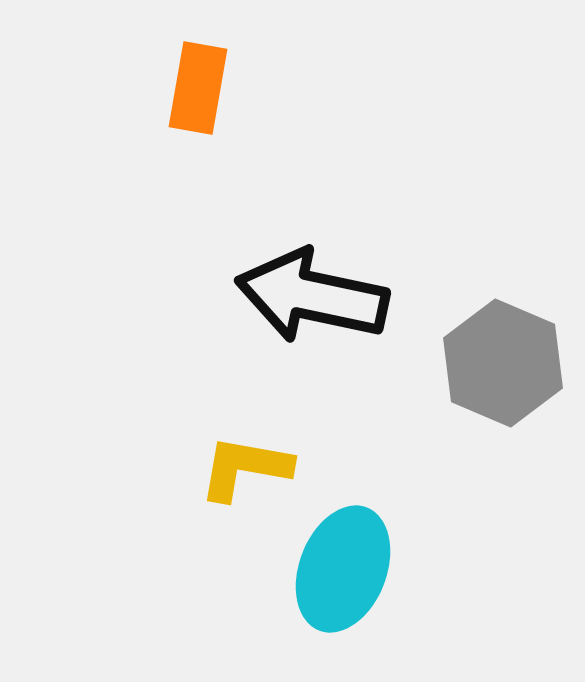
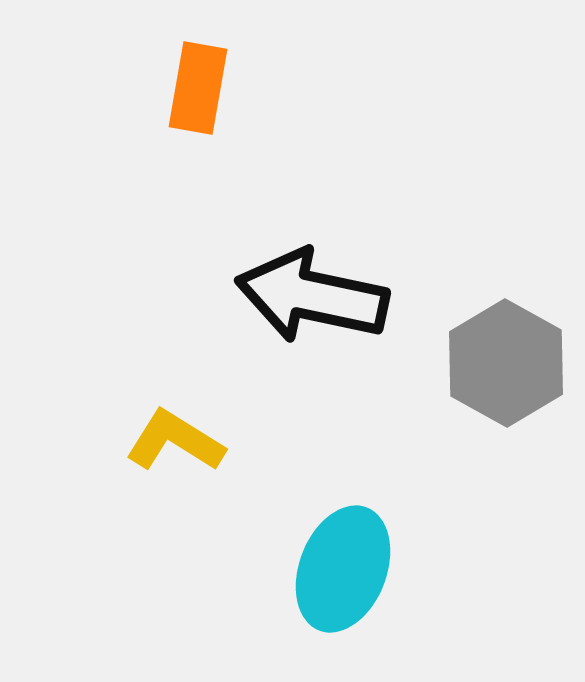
gray hexagon: moved 3 px right; rotated 6 degrees clockwise
yellow L-shape: moved 70 px left, 27 px up; rotated 22 degrees clockwise
